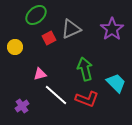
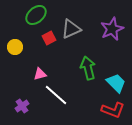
purple star: rotated 10 degrees clockwise
green arrow: moved 3 px right, 1 px up
red L-shape: moved 26 px right, 11 px down
